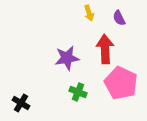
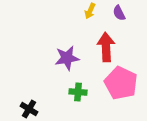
yellow arrow: moved 1 px right, 2 px up; rotated 42 degrees clockwise
purple semicircle: moved 5 px up
red arrow: moved 1 px right, 2 px up
green cross: rotated 18 degrees counterclockwise
black cross: moved 8 px right, 6 px down
